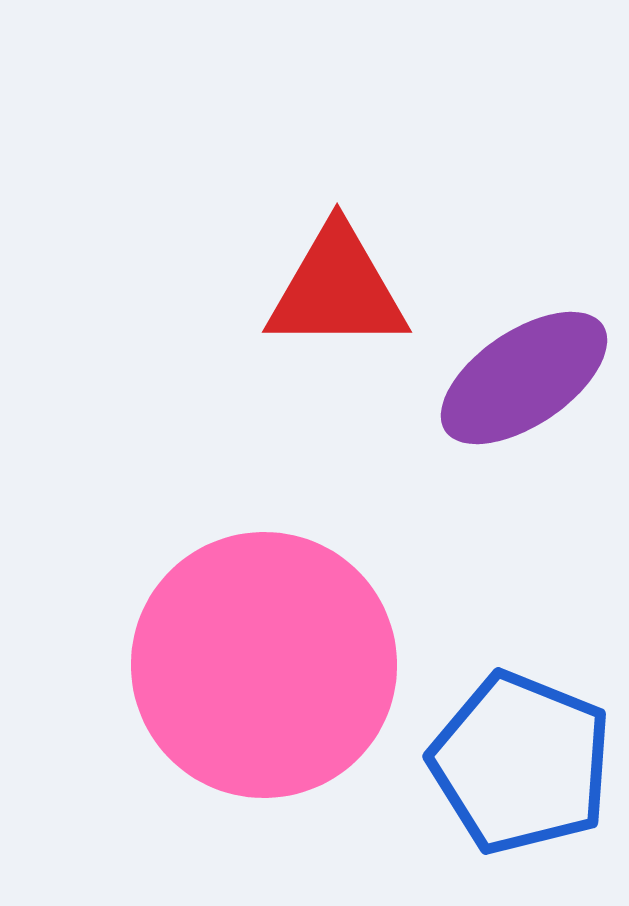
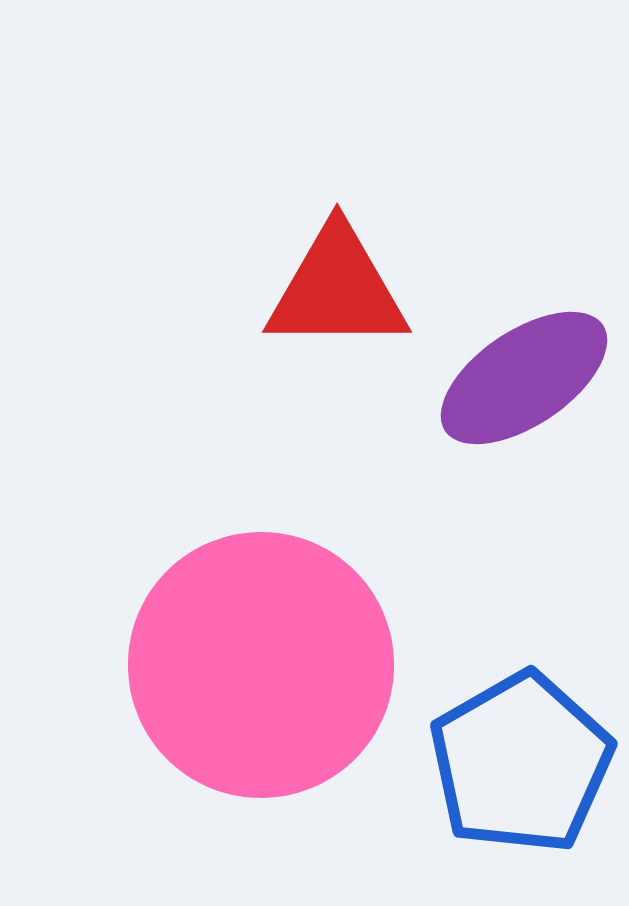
pink circle: moved 3 px left
blue pentagon: rotated 20 degrees clockwise
